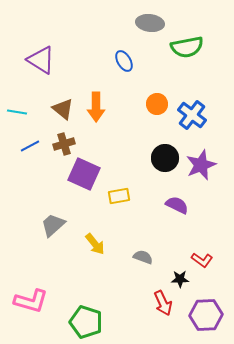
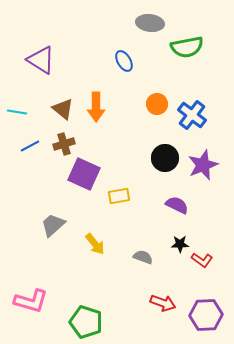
purple star: moved 2 px right
black star: moved 35 px up
red arrow: rotated 45 degrees counterclockwise
